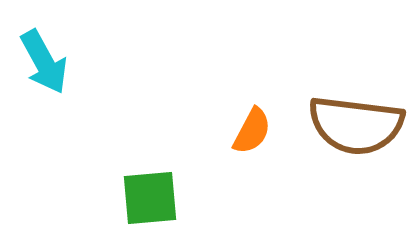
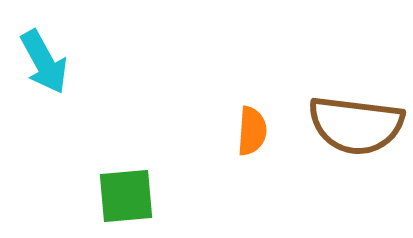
orange semicircle: rotated 24 degrees counterclockwise
green square: moved 24 px left, 2 px up
